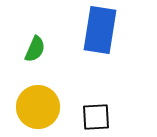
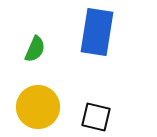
blue rectangle: moved 3 px left, 2 px down
black square: rotated 16 degrees clockwise
